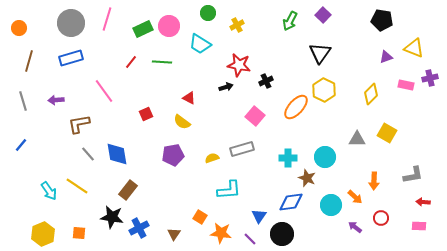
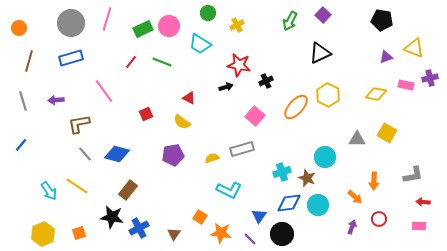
black triangle at (320, 53): rotated 30 degrees clockwise
green line at (162, 62): rotated 18 degrees clockwise
yellow hexagon at (324, 90): moved 4 px right, 5 px down
yellow diamond at (371, 94): moved 5 px right; rotated 55 degrees clockwise
gray line at (88, 154): moved 3 px left
blue diamond at (117, 154): rotated 65 degrees counterclockwise
cyan cross at (288, 158): moved 6 px left, 14 px down; rotated 18 degrees counterclockwise
cyan L-shape at (229, 190): rotated 30 degrees clockwise
blue diamond at (291, 202): moved 2 px left, 1 px down
cyan circle at (331, 205): moved 13 px left
red circle at (381, 218): moved 2 px left, 1 px down
purple arrow at (355, 227): moved 3 px left; rotated 72 degrees clockwise
orange square at (79, 233): rotated 24 degrees counterclockwise
